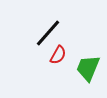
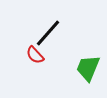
red semicircle: moved 23 px left; rotated 108 degrees clockwise
